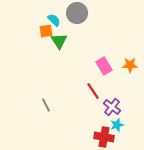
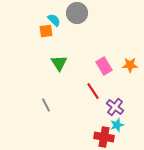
green triangle: moved 22 px down
purple cross: moved 3 px right
